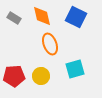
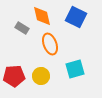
gray rectangle: moved 8 px right, 10 px down
